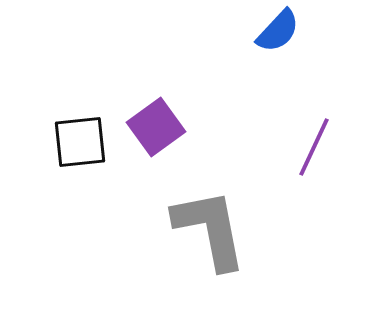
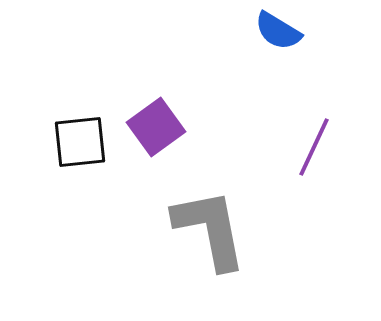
blue semicircle: rotated 78 degrees clockwise
